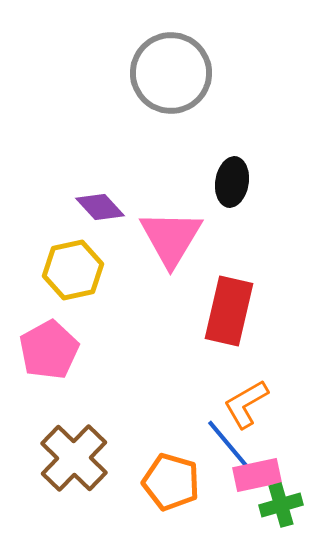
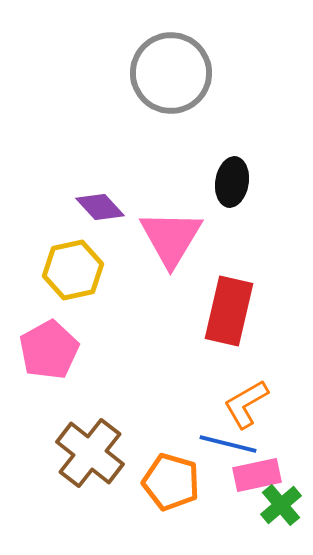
blue line: rotated 36 degrees counterclockwise
brown cross: moved 16 px right, 5 px up; rotated 6 degrees counterclockwise
green cross: rotated 24 degrees counterclockwise
